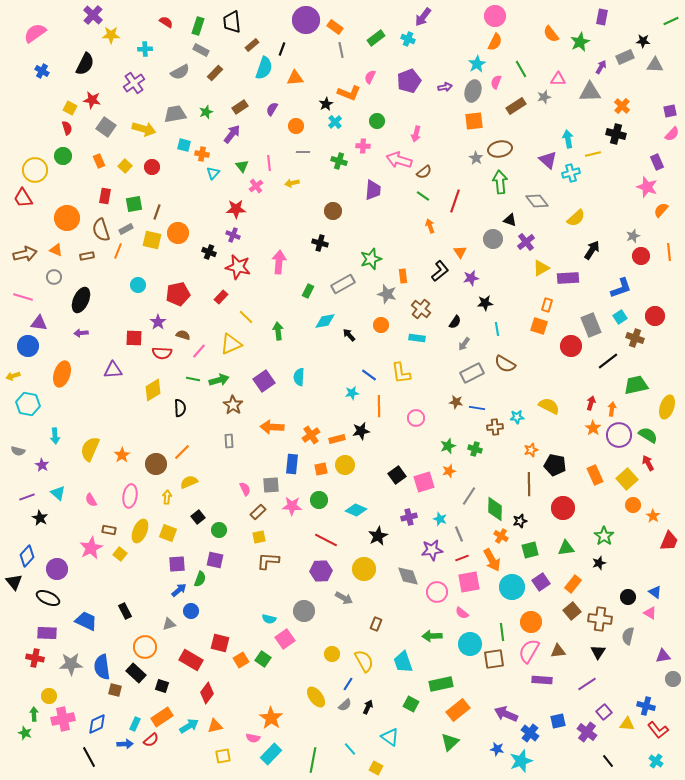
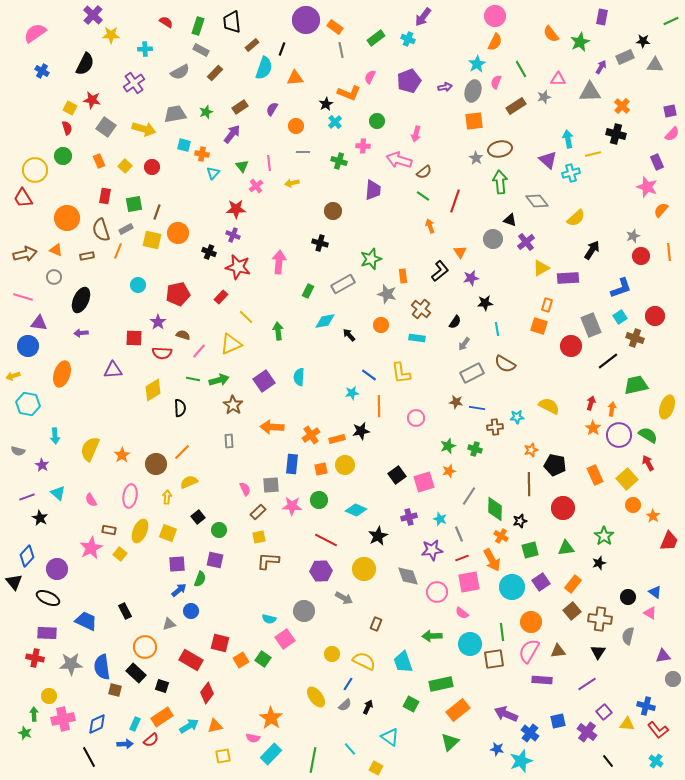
yellow semicircle at (364, 661): rotated 35 degrees counterclockwise
